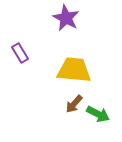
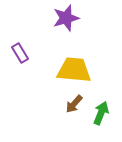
purple star: rotated 28 degrees clockwise
green arrow: moved 3 px right, 1 px up; rotated 95 degrees counterclockwise
